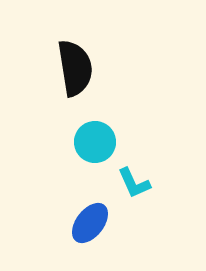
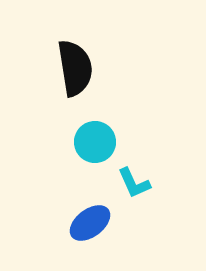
blue ellipse: rotated 15 degrees clockwise
